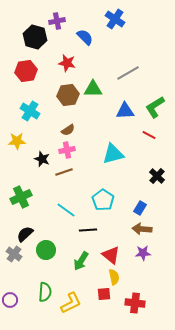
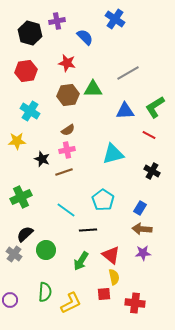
black hexagon: moved 5 px left, 4 px up
black cross: moved 5 px left, 5 px up; rotated 14 degrees counterclockwise
